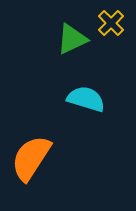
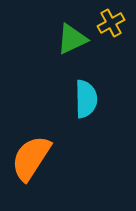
yellow cross: rotated 16 degrees clockwise
cyan semicircle: rotated 72 degrees clockwise
